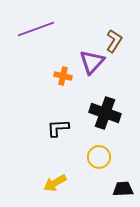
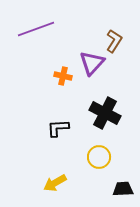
purple triangle: moved 1 px down
black cross: rotated 8 degrees clockwise
